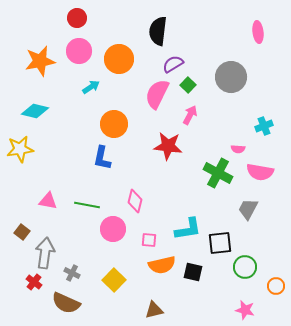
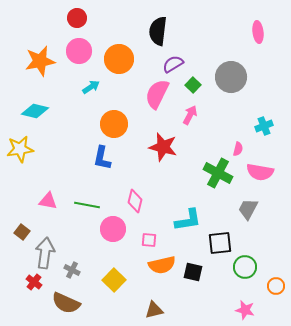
green square at (188, 85): moved 5 px right
red star at (168, 146): moved 5 px left, 1 px down; rotated 8 degrees clockwise
pink semicircle at (238, 149): rotated 80 degrees counterclockwise
cyan L-shape at (188, 229): moved 9 px up
gray cross at (72, 273): moved 3 px up
